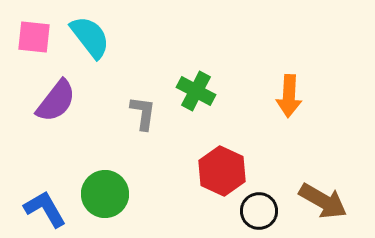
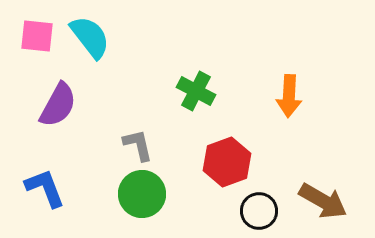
pink square: moved 3 px right, 1 px up
purple semicircle: moved 2 px right, 4 px down; rotated 9 degrees counterclockwise
gray L-shape: moved 5 px left, 32 px down; rotated 21 degrees counterclockwise
red hexagon: moved 5 px right, 9 px up; rotated 15 degrees clockwise
green circle: moved 37 px right
blue L-shape: moved 21 px up; rotated 9 degrees clockwise
